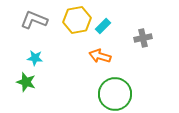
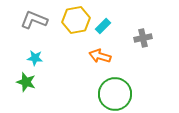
yellow hexagon: moved 1 px left
